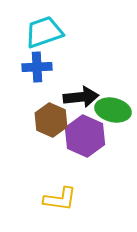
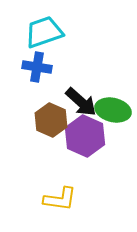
blue cross: rotated 12 degrees clockwise
black arrow: moved 5 px down; rotated 48 degrees clockwise
